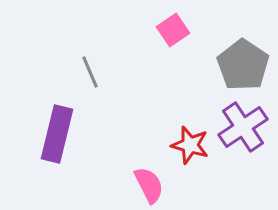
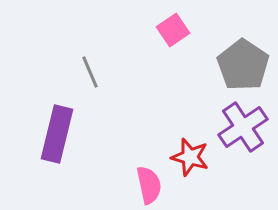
red star: moved 12 px down
pink semicircle: rotated 15 degrees clockwise
